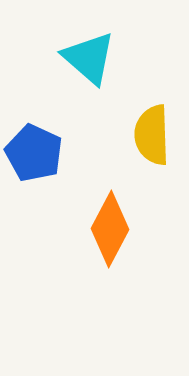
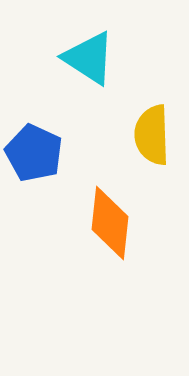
cyan triangle: rotated 8 degrees counterclockwise
orange diamond: moved 6 px up; rotated 22 degrees counterclockwise
